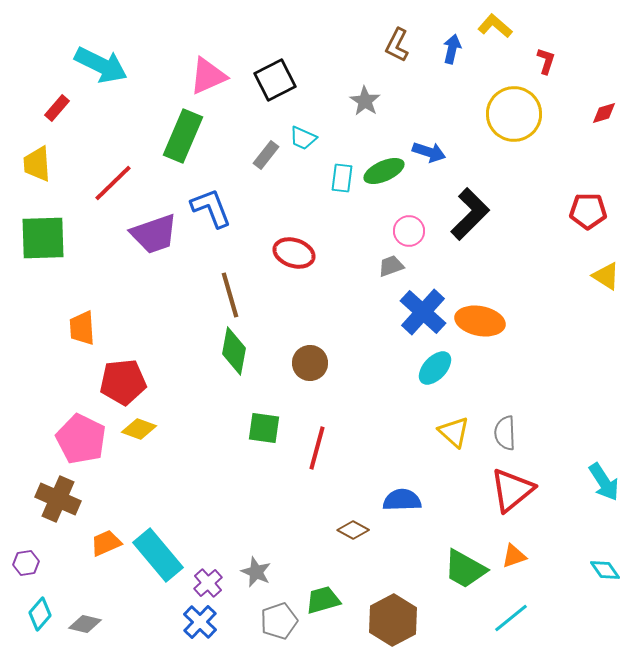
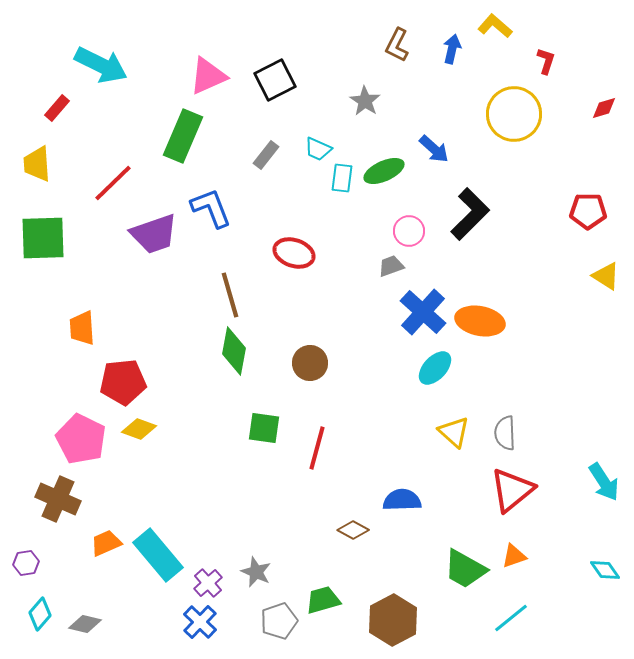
red diamond at (604, 113): moved 5 px up
cyan trapezoid at (303, 138): moved 15 px right, 11 px down
blue arrow at (429, 152): moved 5 px right, 3 px up; rotated 24 degrees clockwise
